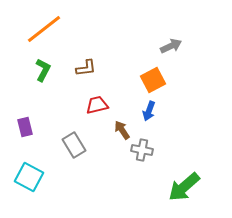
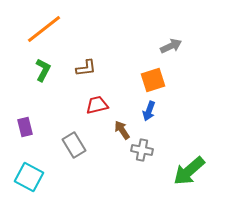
orange square: rotated 10 degrees clockwise
green arrow: moved 5 px right, 16 px up
